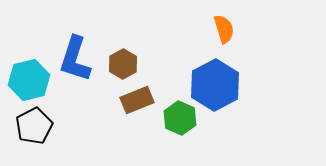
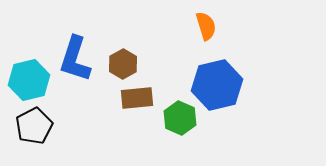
orange semicircle: moved 18 px left, 3 px up
blue hexagon: moved 2 px right; rotated 15 degrees clockwise
brown rectangle: moved 2 px up; rotated 16 degrees clockwise
